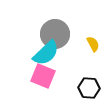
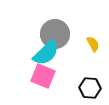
black hexagon: moved 1 px right
